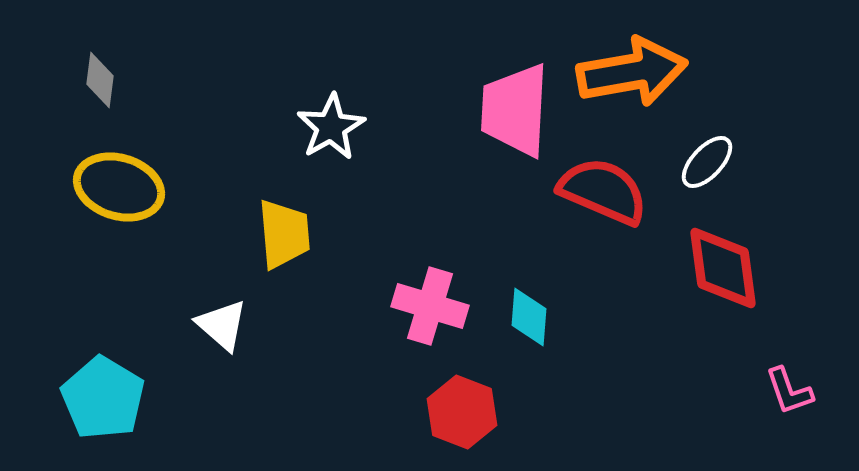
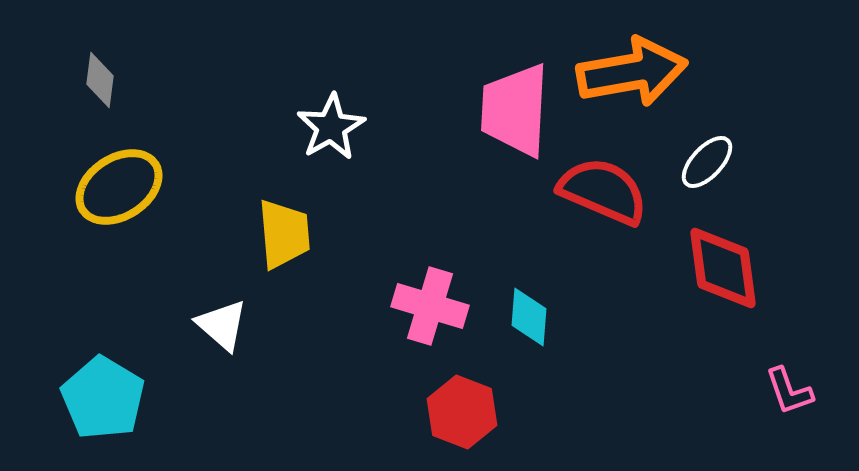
yellow ellipse: rotated 50 degrees counterclockwise
